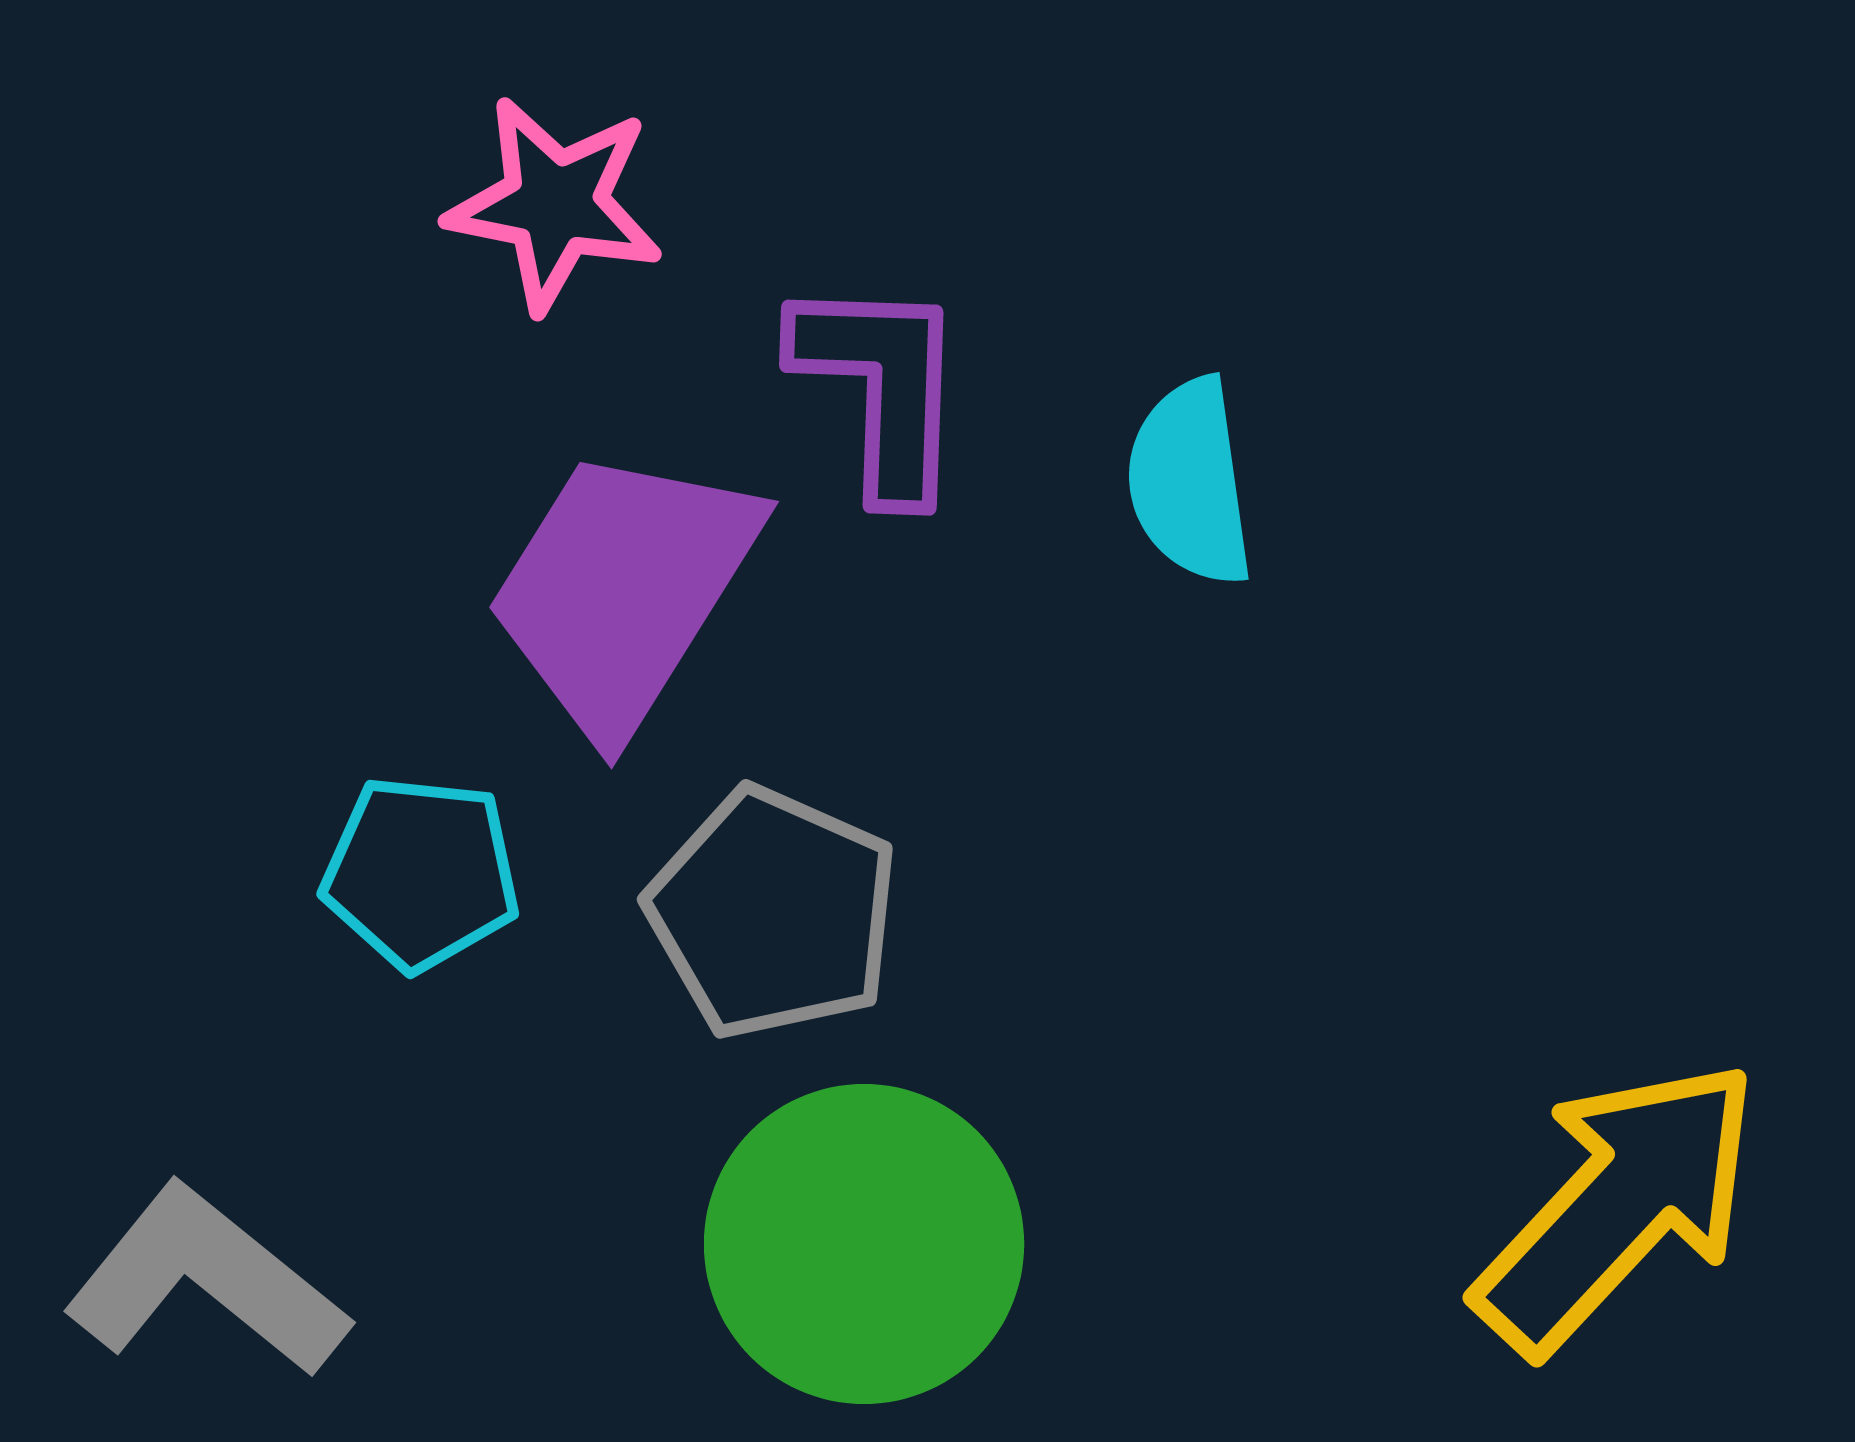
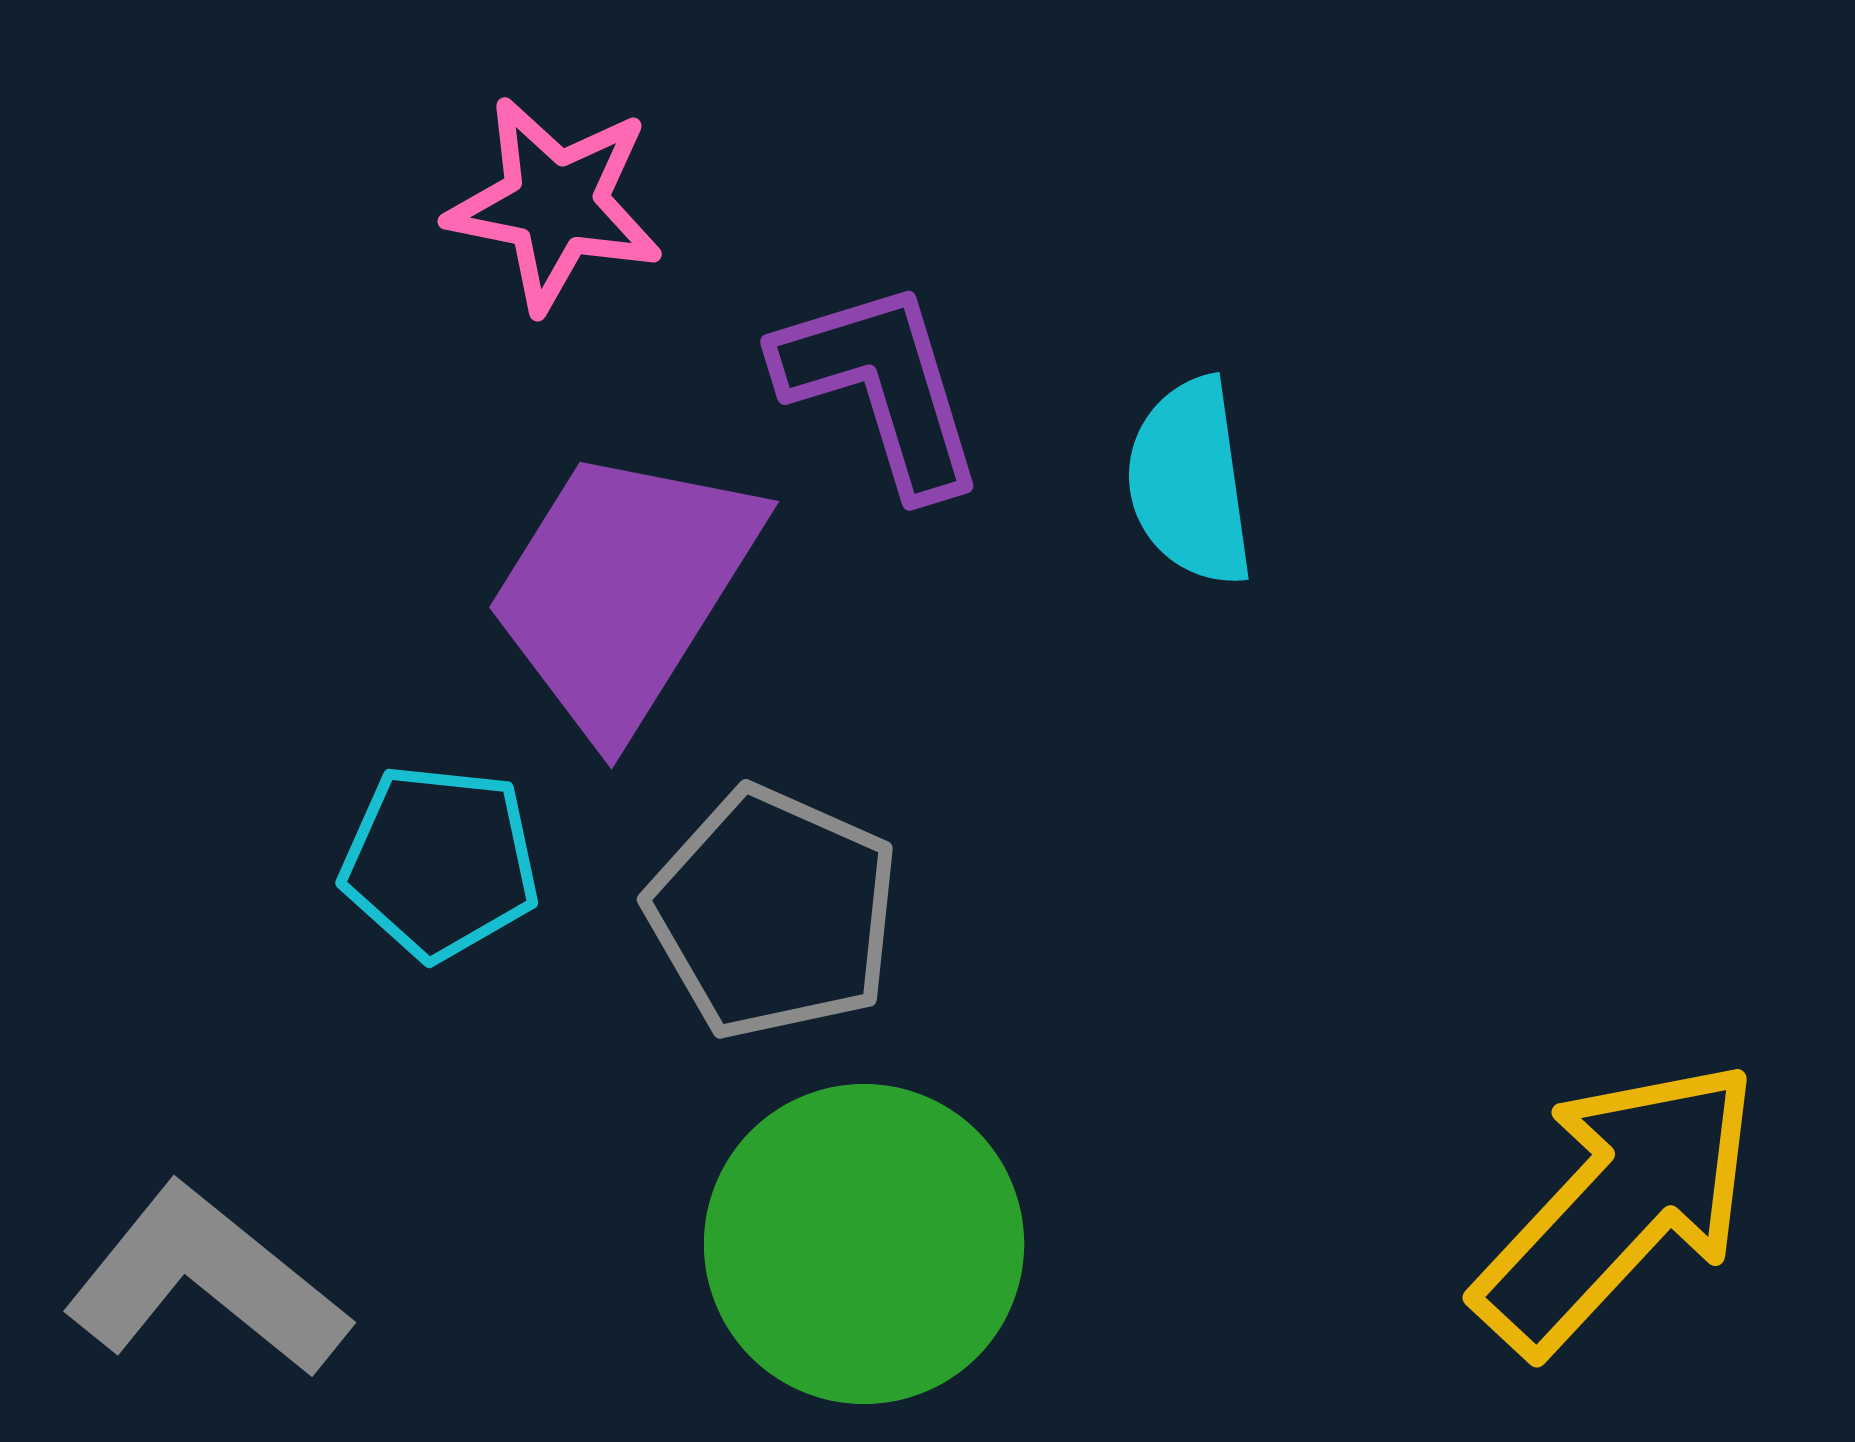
purple L-shape: rotated 19 degrees counterclockwise
cyan pentagon: moved 19 px right, 11 px up
